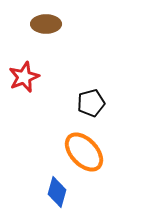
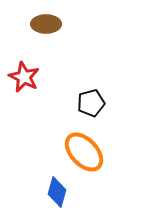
red star: rotated 24 degrees counterclockwise
